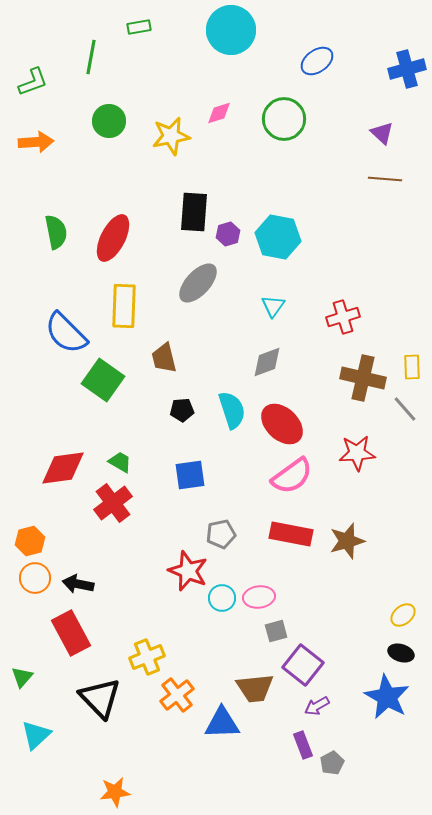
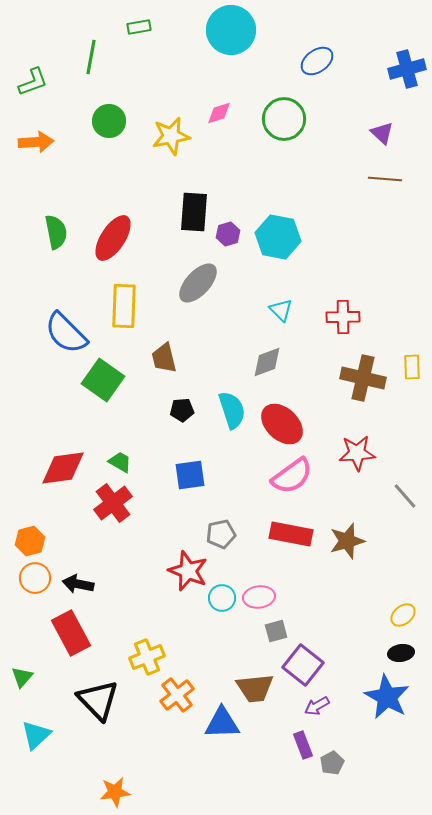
red ellipse at (113, 238): rotated 6 degrees clockwise
cyan triangle at (273, 306): moved 8 px right, 4 px down; rotated 20 degrees counterclockwise
red cross at (343, 317): rotated 16 degrees clockwise
gray line at (405, 409): moved 87 px down
black ellipse at (401, 653): rotated 25 degrees counterclockwise
black triangle at (100, 698): moved 2 px left, 2 px down
